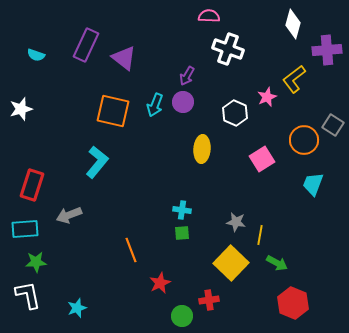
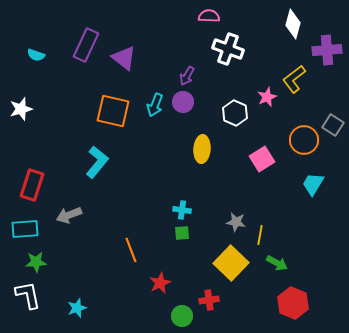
cyan trapezoid: rotated 10 degrees clockwise
